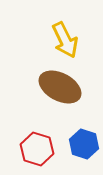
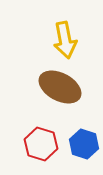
yellow arrow: rotated 15 degrees clockwise
red hexagon: moved 4 px right, 5 px up
